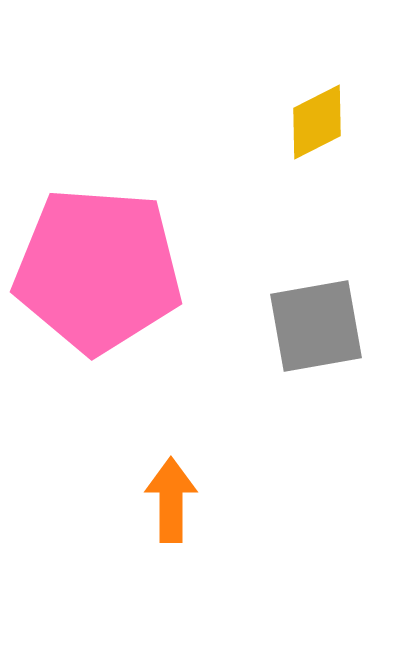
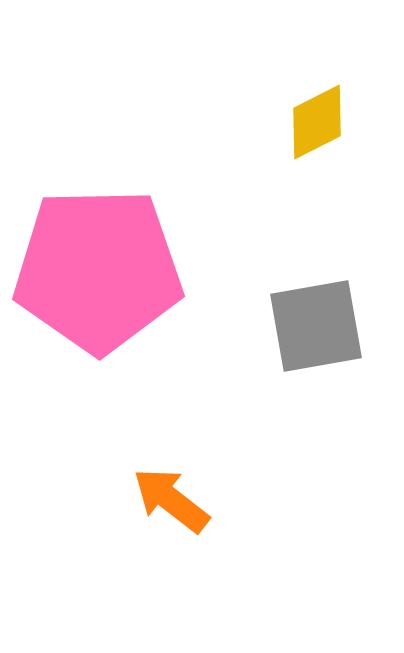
pink pentagon: rotated 5 degrees counterclockwise
orange arrow: rotated 52 degrees counterclockwise
